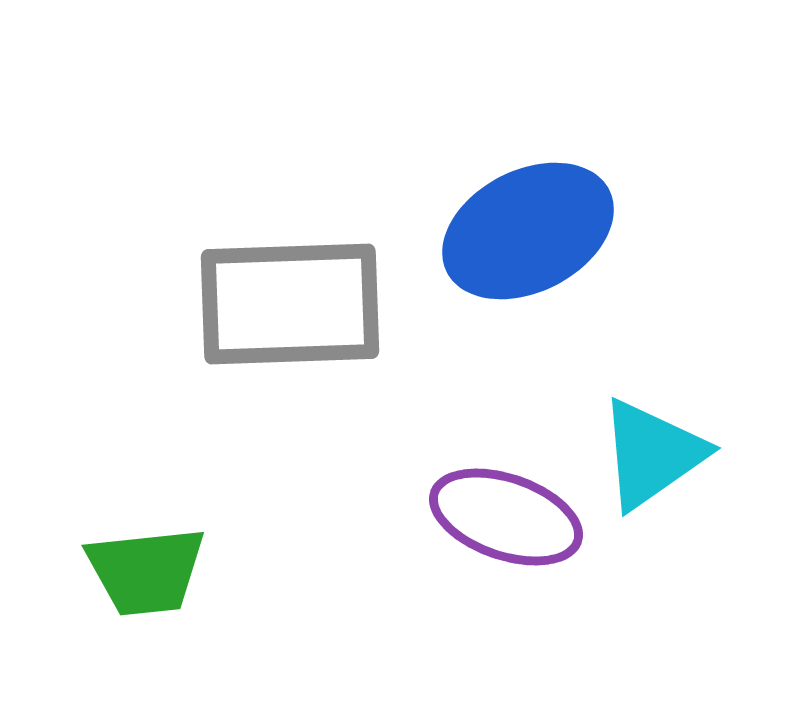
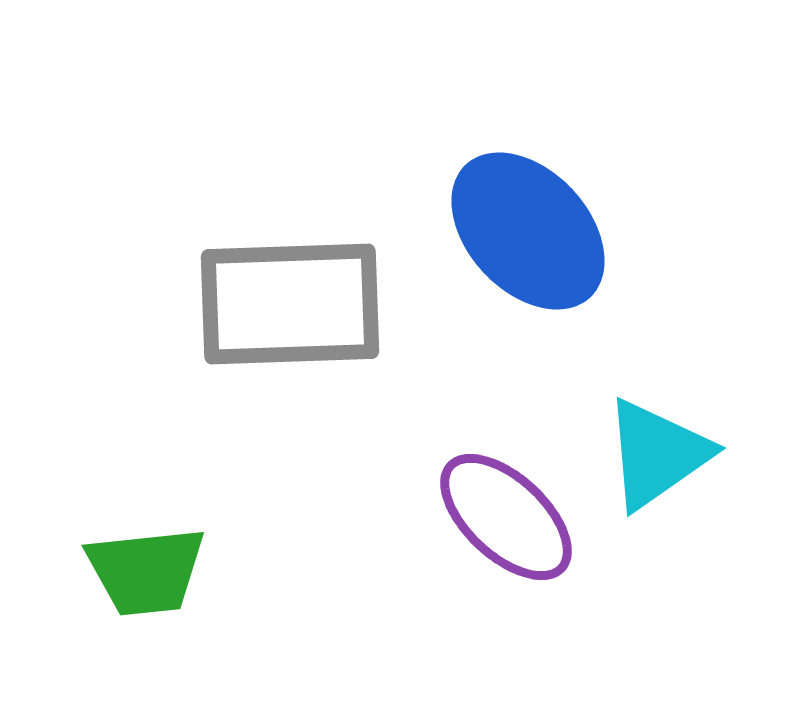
blue ellipse: rotated 74 degrees clockwise
cyan triangle: moved 5 px right
purple ellipse: rotated 24 degrees clockwise
